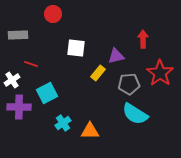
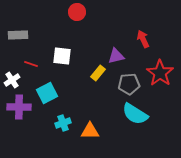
red circle: moved 24 px right, 2 px up
red arrow: rotated 24 degrees counterclockwise
white square: moved 14 px left, 8 px down
cyan cross: rotated 14 degrees clockwise
